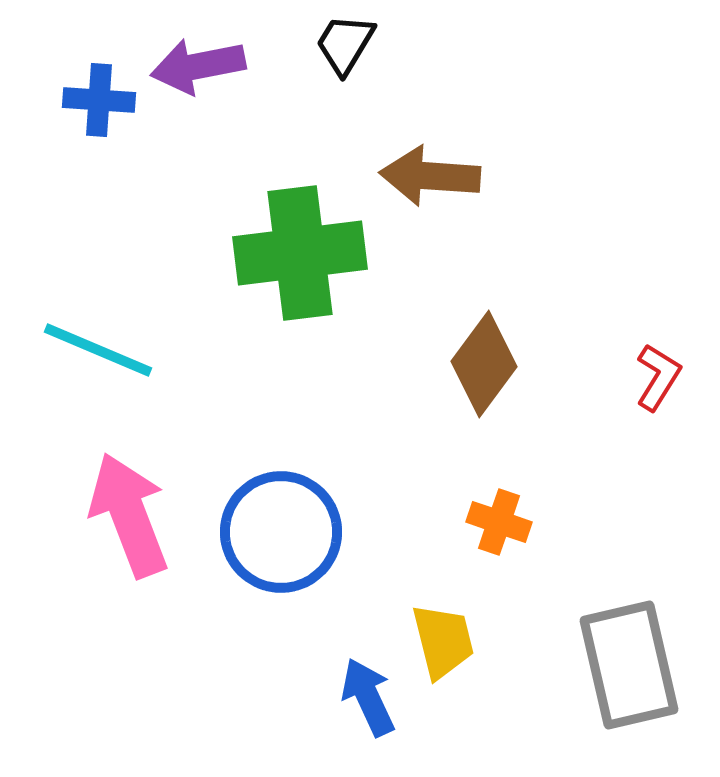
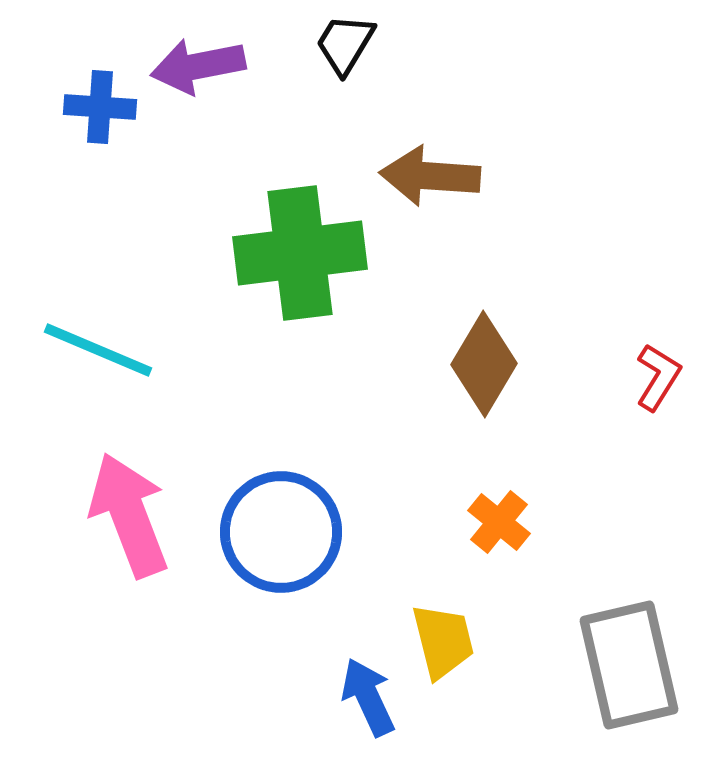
blue cross: moved 1 px right, 7 px down
brown diamond: rotated 6 degrees counterclockwise
orange cross: rotated 20 degrees clockwise
